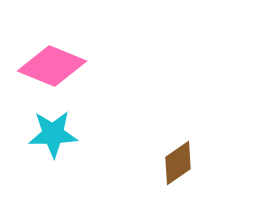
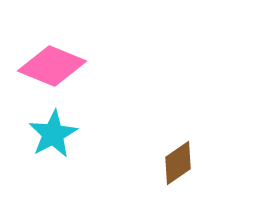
cyan star: rotated 27 degrees counterclockwise
